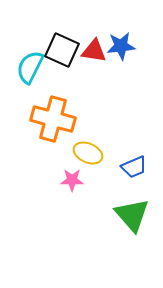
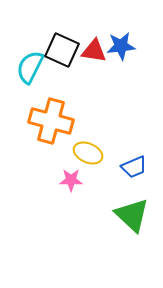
orange cross: moved 2 px left, 2 px down
pink star: moved 1 px left
green triangle: rotated 6 degrees counterclockwise
